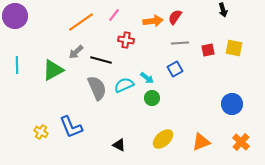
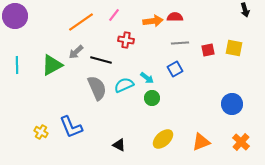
black arrow: moved 22 px right
red semicircle: rotated 56 degrees clockwise
green triangle: moved 1 px left, 5 px up
